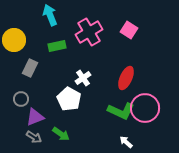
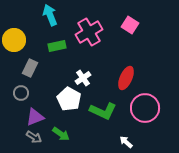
pink square: moved 1 px right, 5 px up
gray circle: moved 6 px up
green L-shape: moved 18 px left
